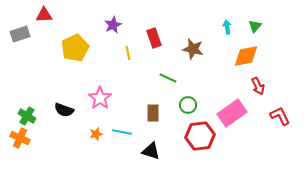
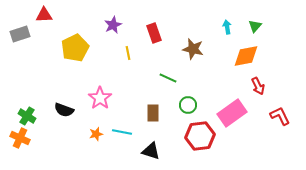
red rectangle: moved 5 px up
